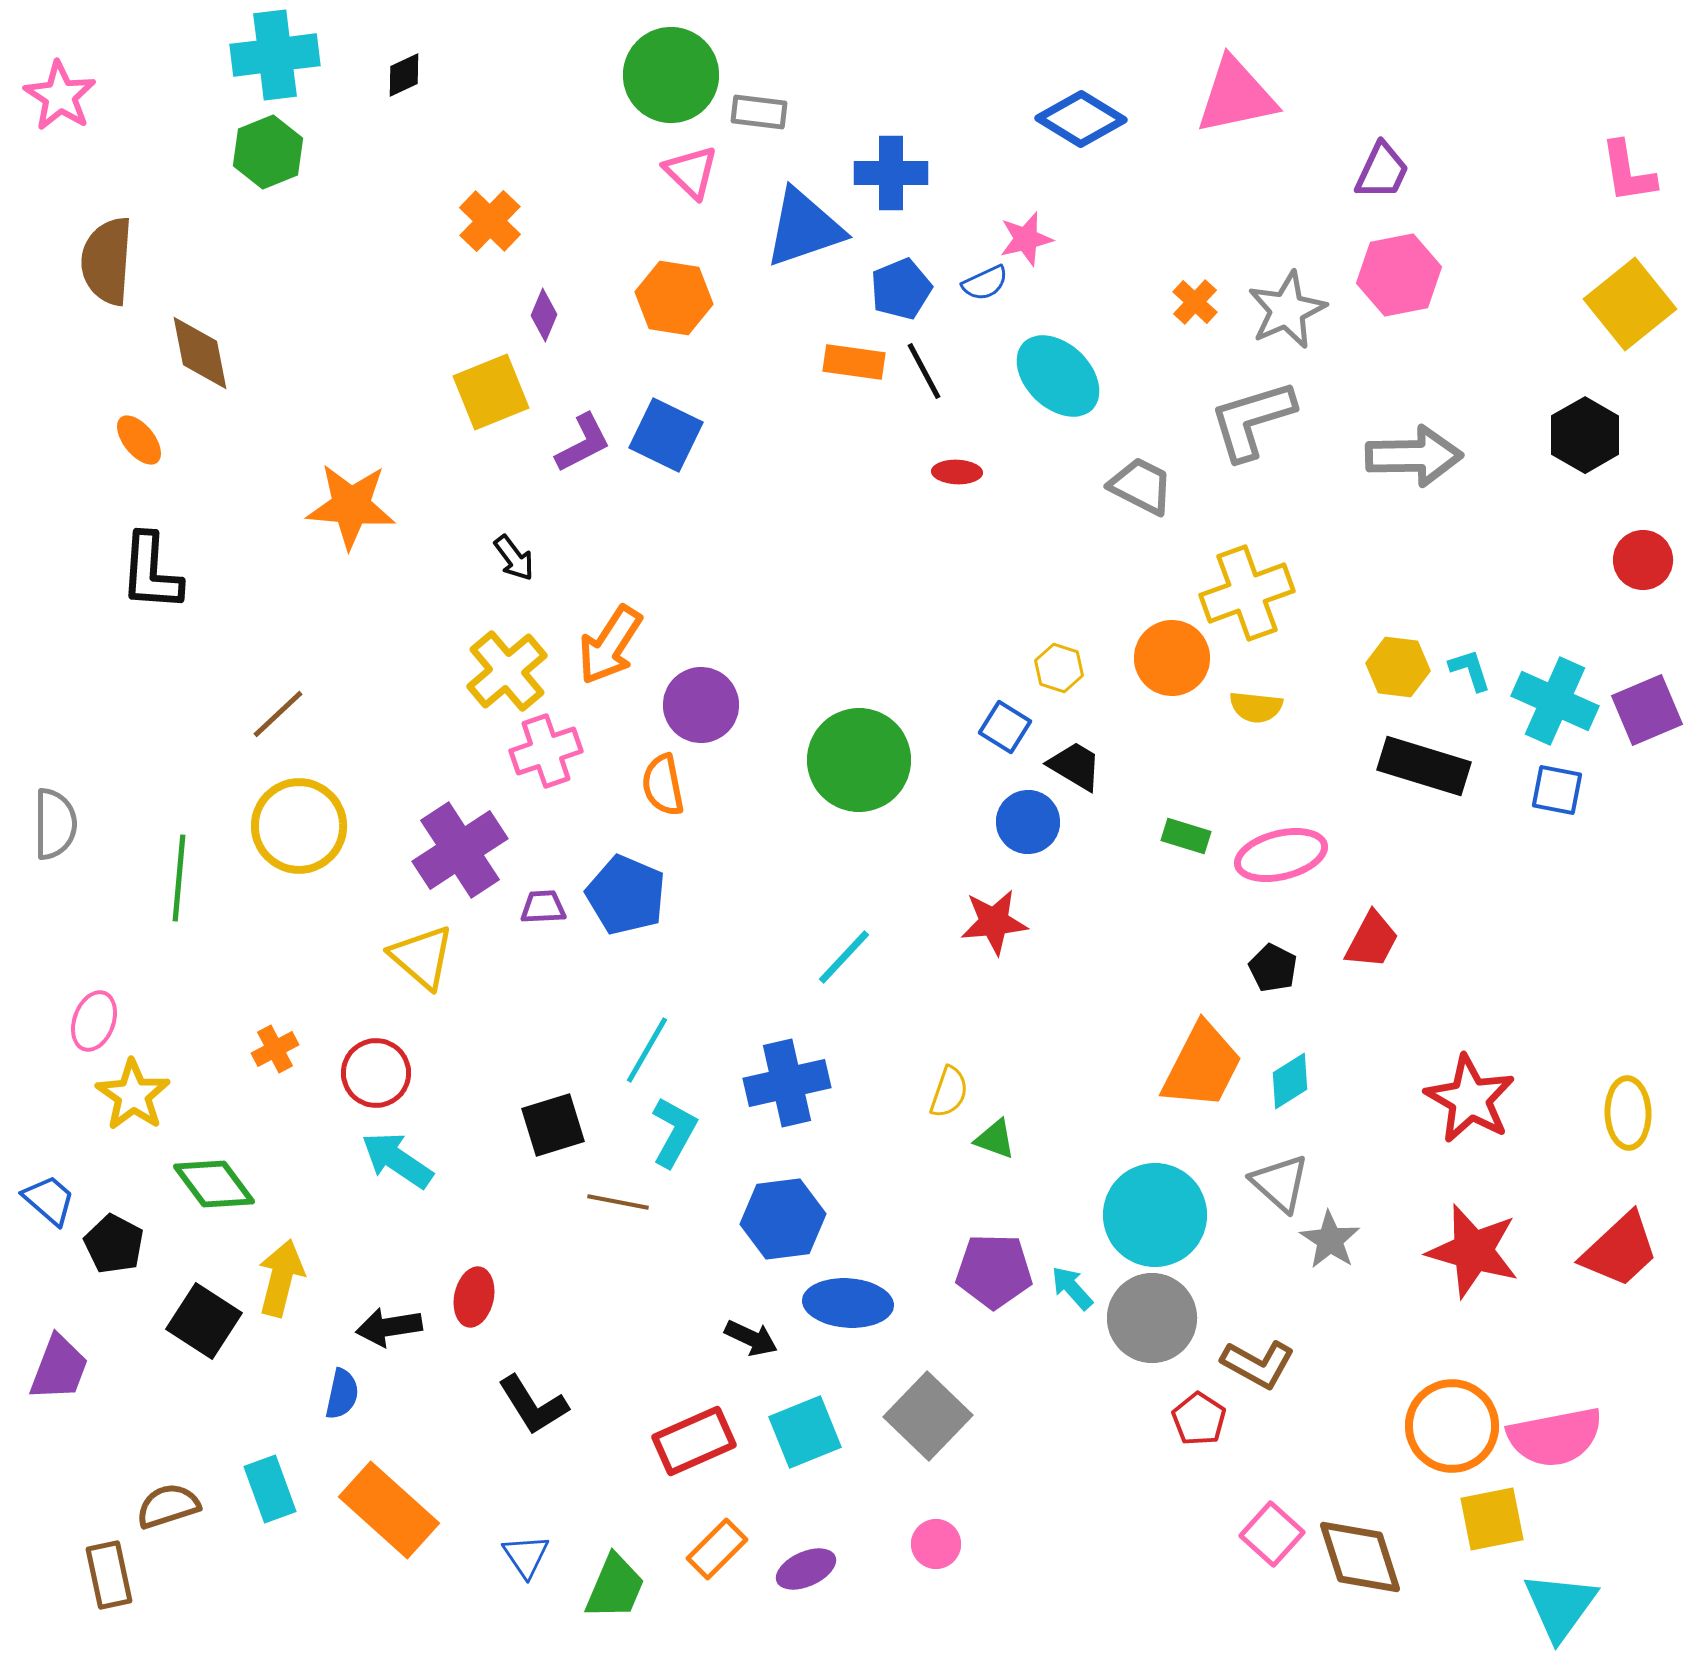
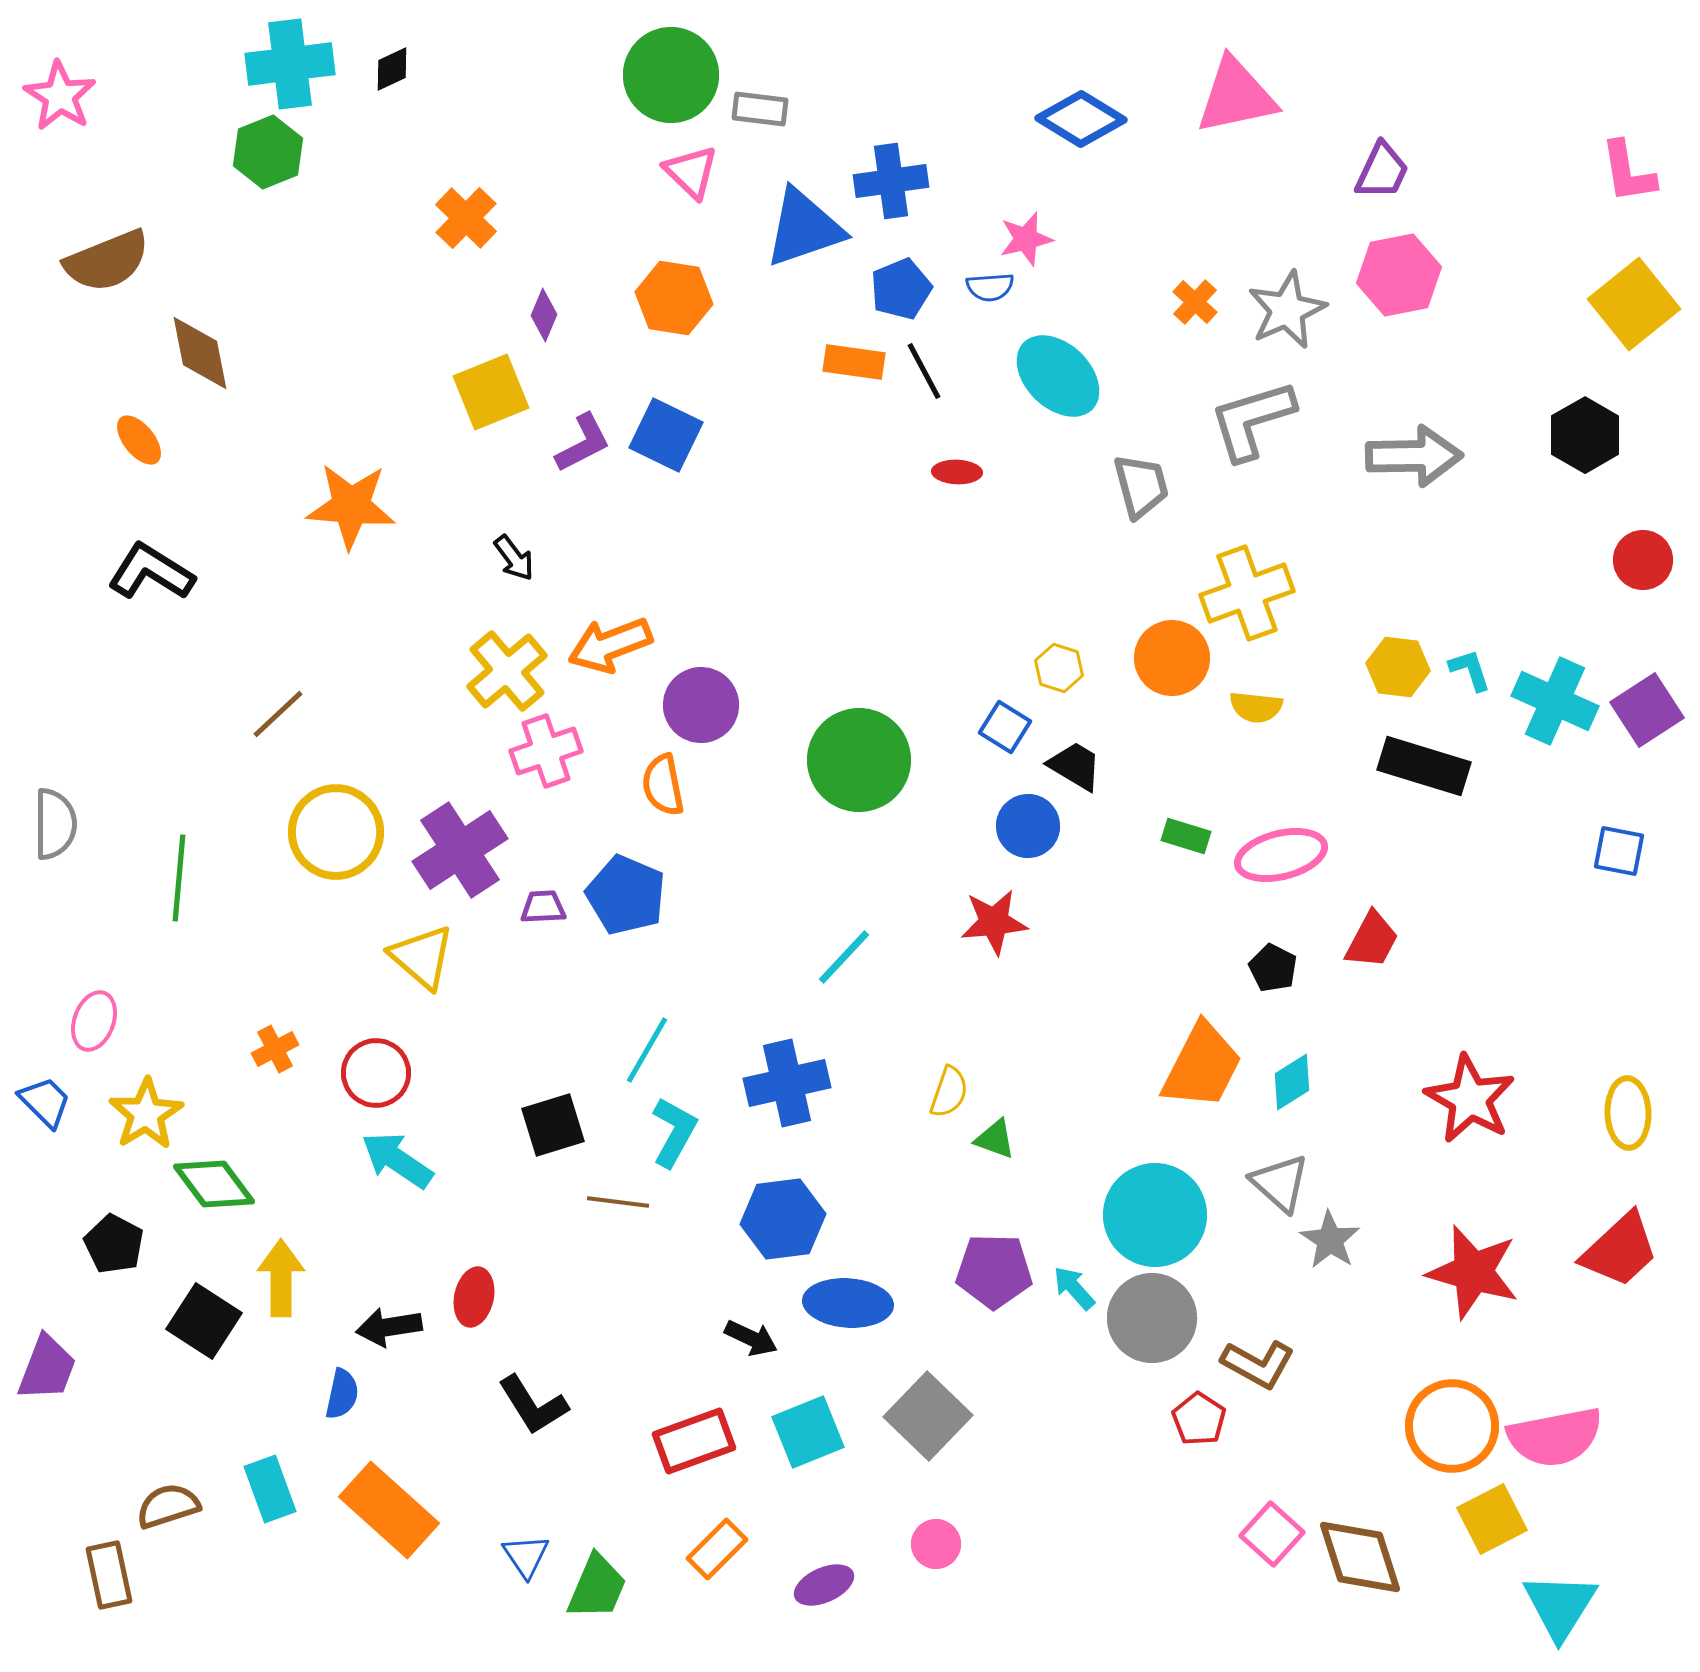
cyan cross at (275, 55): moved 15 px right, 9 px down
black diamond at (404, 75): moved 12 px left, 6 px up
gray rectangle at (759, 112): moved 1 px right, 3 px up
blue cross at (891, 173): moved 8 px down; rotated 8 degrees counterclockwise
orange cross at (490, 221): moved 24 px left, 3 px up
brown semicircle at (107, 261): rotated 116 degrees counterclockwise
blue semicircle at (985, 283): moved 5 px right, 4 px down; rotated 21 degrees clockwise
yellow square at (1630, 304): moved 4 px right
gray trapezoid at (1141, 486): rotated 48 degrees clockwise
black L-shape at (151, 572): rotated 118 degrees clockwise
orange arrow at (610, 645): rotated 36 degrees clockwise
purple square at (1647, 710): rotated 10 degrees counterclockwise
blue square at (1557, 790): moved 62 px right, 61 px down
blue circle at (1028, 822): moved 4 px down
yellow circle at (299, 826): moved 37 px right, 6 px down
cyan diamond at (1290, 1081): moved 2 px right, 1 px down
yellow star at (133, 1095): moved 13 px right, 19 px down; rotated 6 degrees clockwise
blue trapezoid at (49, 1200): moved 4 px left, 98 px up; rotated 4 degrees clockwise
brown line at (618, 1202): rotated 4 degrees counterclockwise
red star at (1473, 1251): moved 21 px down
yellow arrow at (281, 1278): rotated 14 degrees counterclockwise
cyan arrow at (1072, 1288): moved 2 px right
purple trapezoid at (59, 1368): moved 12 px left
cyan square at (805, 1432): moved 3 px right
red rectangle at (694, 1441): rotated 4 degrees clockwise
yellow square at (1492, 1519): rotated 16 degrees counterclockwise
purple ellipse at (806, 1569): moved 18 px right, 16 px down
green trapezoid at (615, 1587): moved 18 px left
cyan triangle at (1560, 1606): rotated 4 degrees counterclockwise
